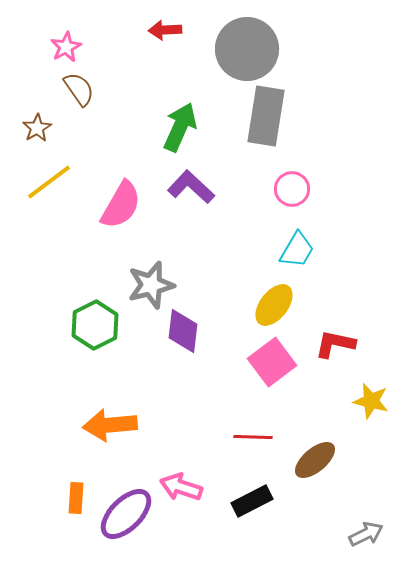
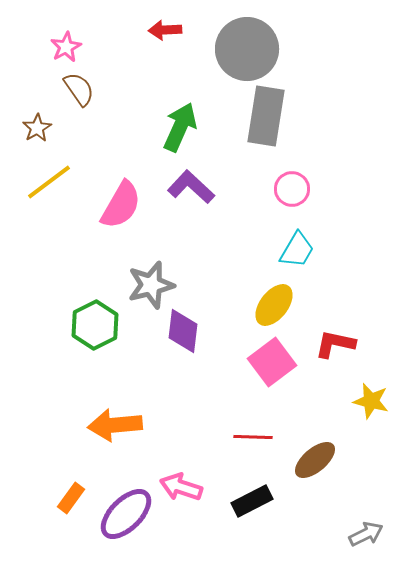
orange arrow: moved 5 px right
orange rectangle: moved 5 px left; rotated 32 degrees clockwise
